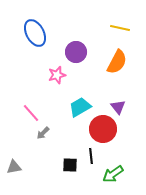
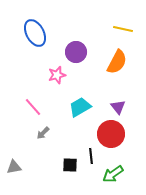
yellow line: moved 3 px right, 1 px down
pink line: moved 2 px right, 6 px up
red circle: moved 8 px right, 5 px down
